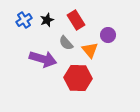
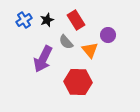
gray semicircle: moved 1 px up
purple arrow: rotated 100 degrees clockwise
red hexagon: moved 4 px down
